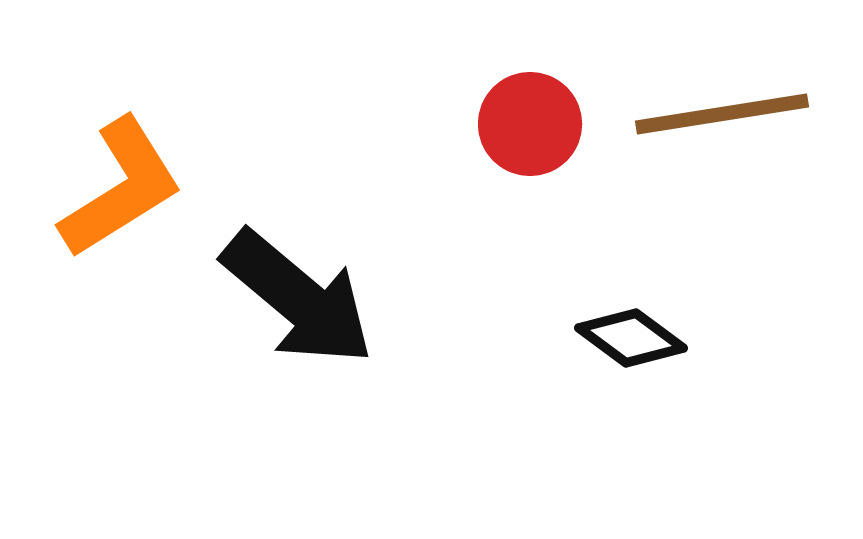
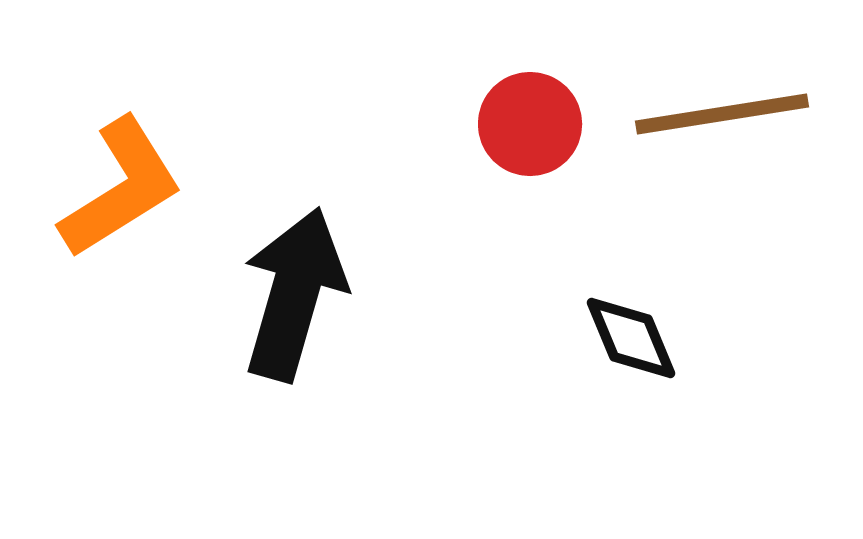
black arrow: moved 4 px left, 4 px up; rotated 114 degrees counterclockwise
black diamond: rotated 31 degrees clockwise
